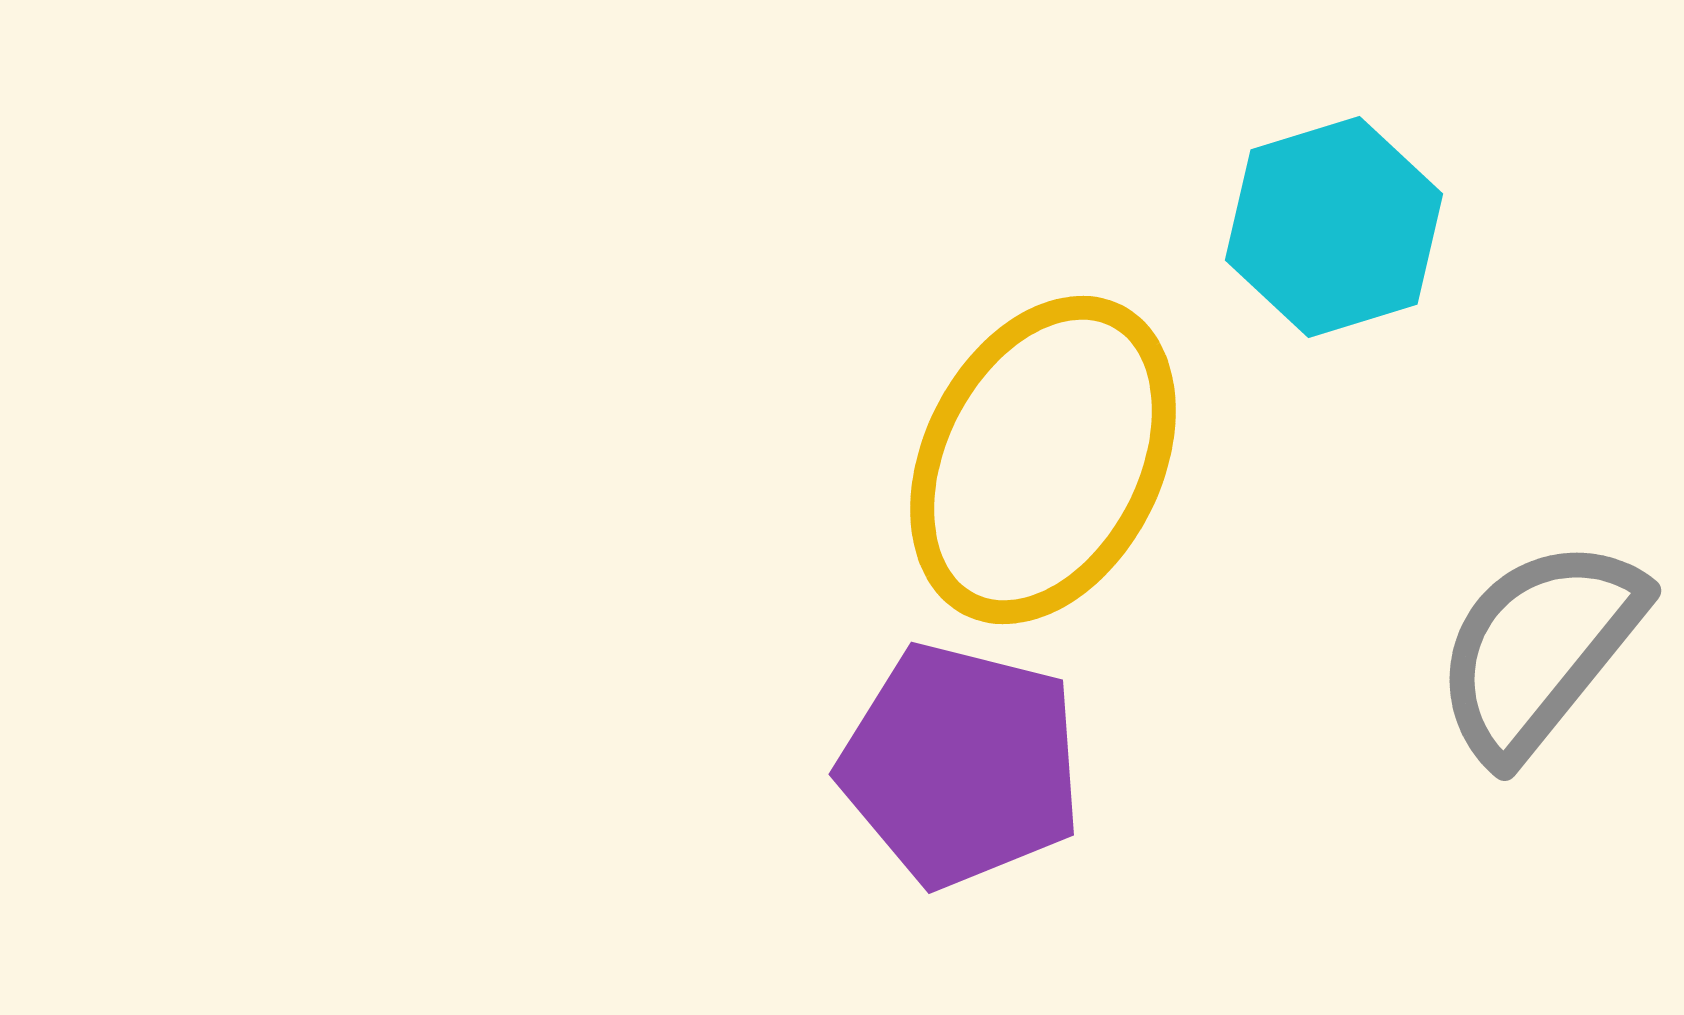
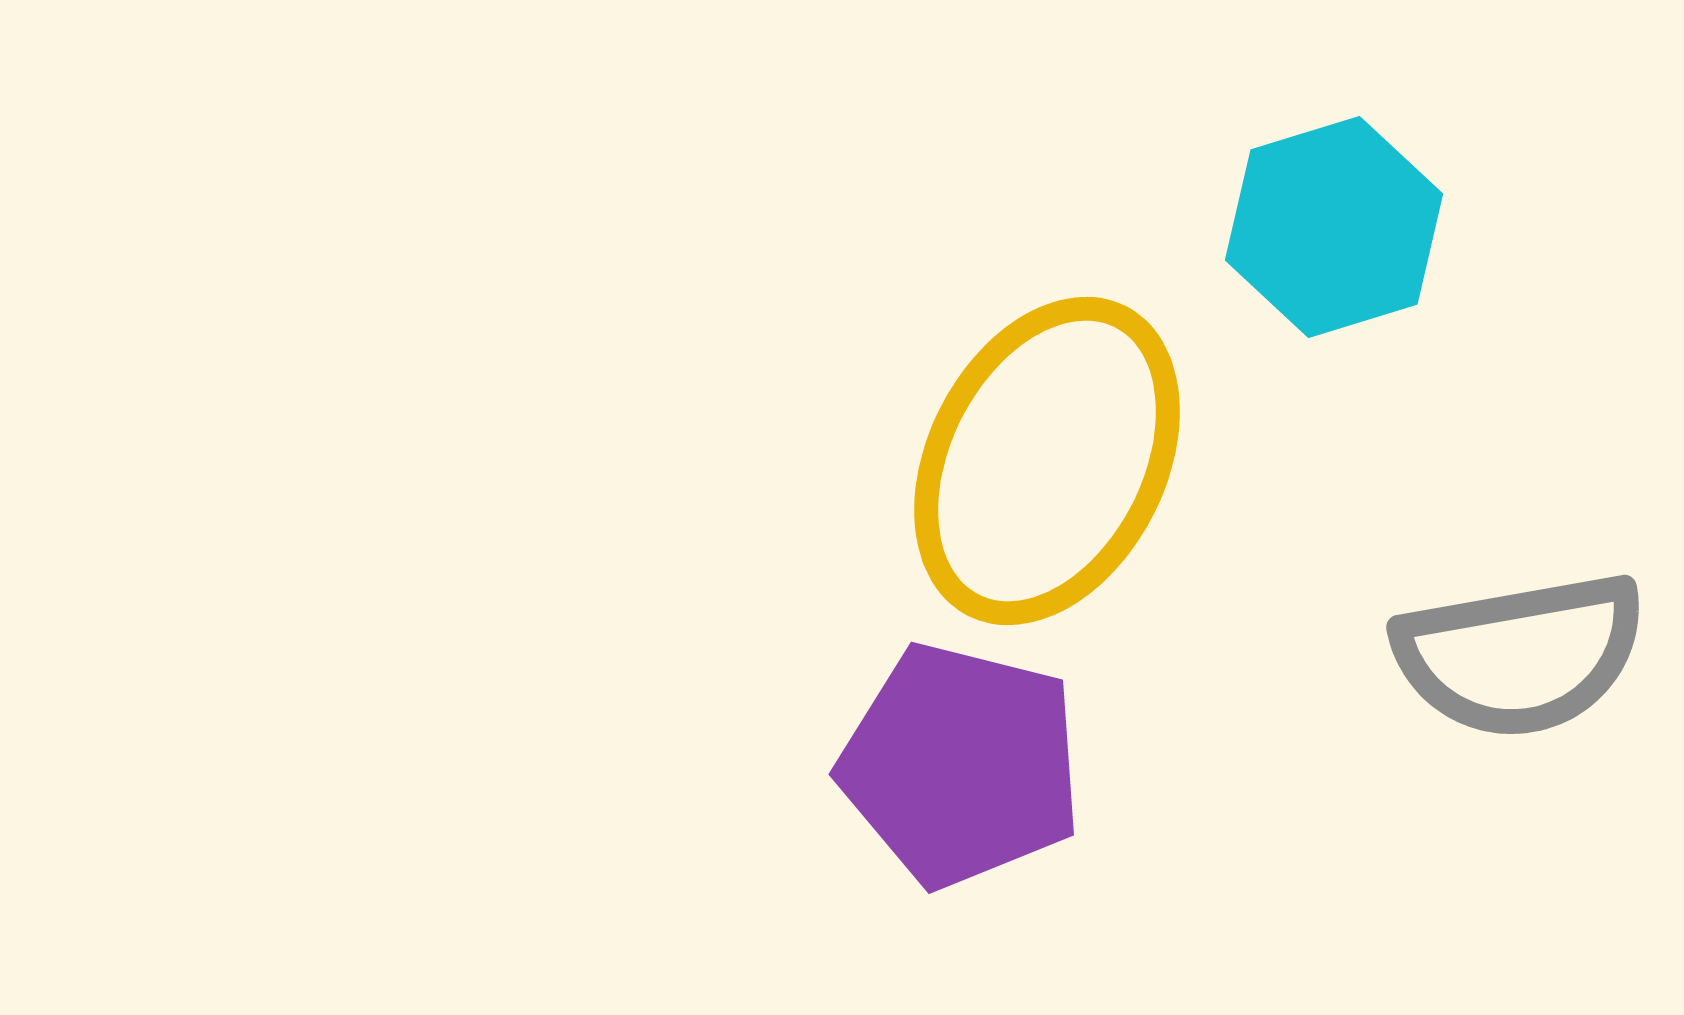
yellow ellipse: moved 4 px right, 1 px down
gray semicircle: moved 19 px left, 6 px down; rotated 139 degrees counterclockwise
